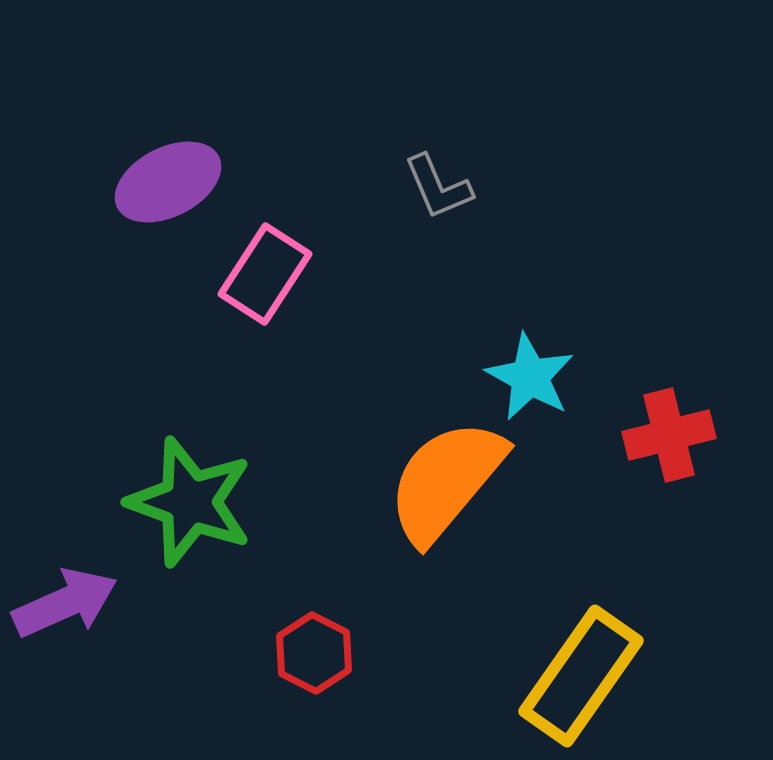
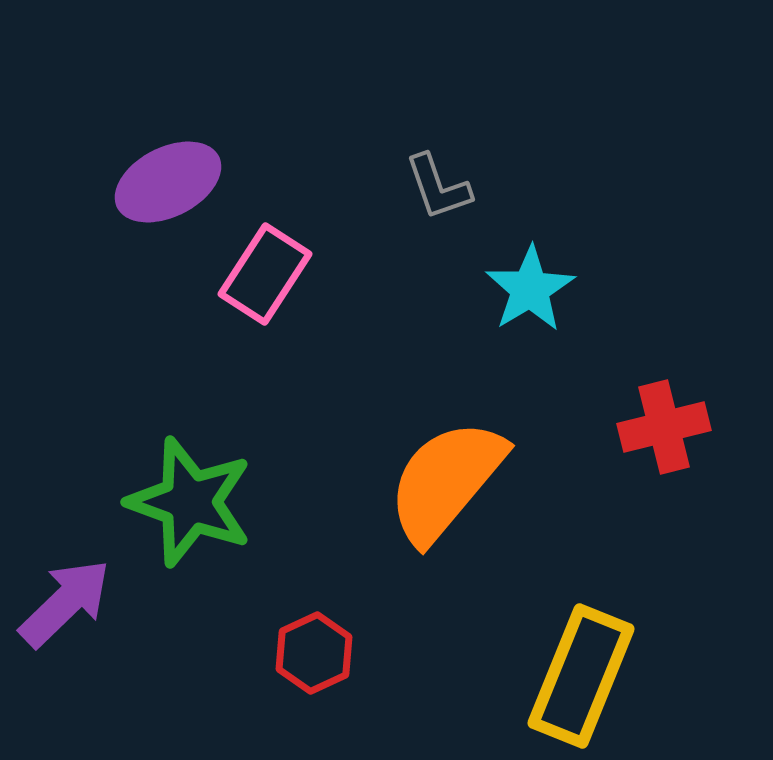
gray L-shape: rotated 4 degrees clockwise
cyan star: moved 88 px up; rotated 12 degrees clockwise
red cross: moved 5 px left, 8 px up
purple arrow: rotated 20 degrees counterclockwise
red hexagon: rotated 8 degrees clockwise
yellow rectangle: rotated 13 degrees counterclockwise
